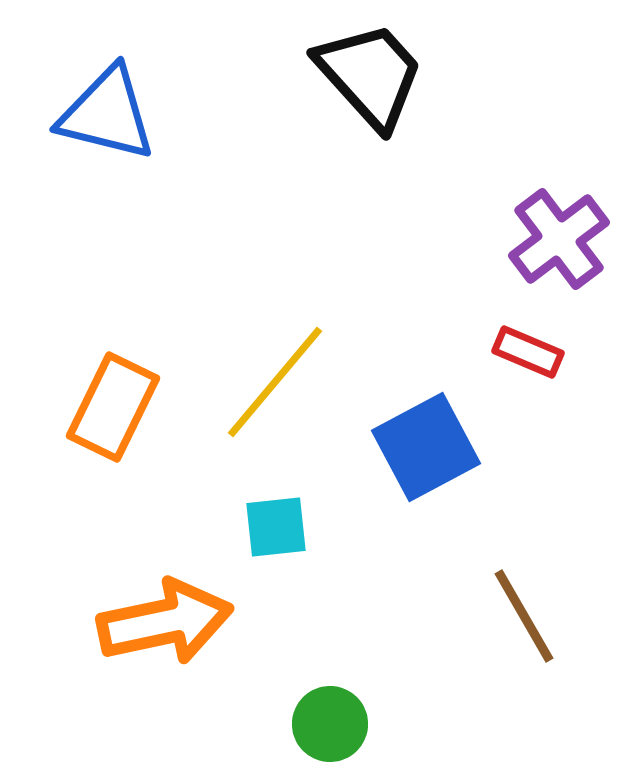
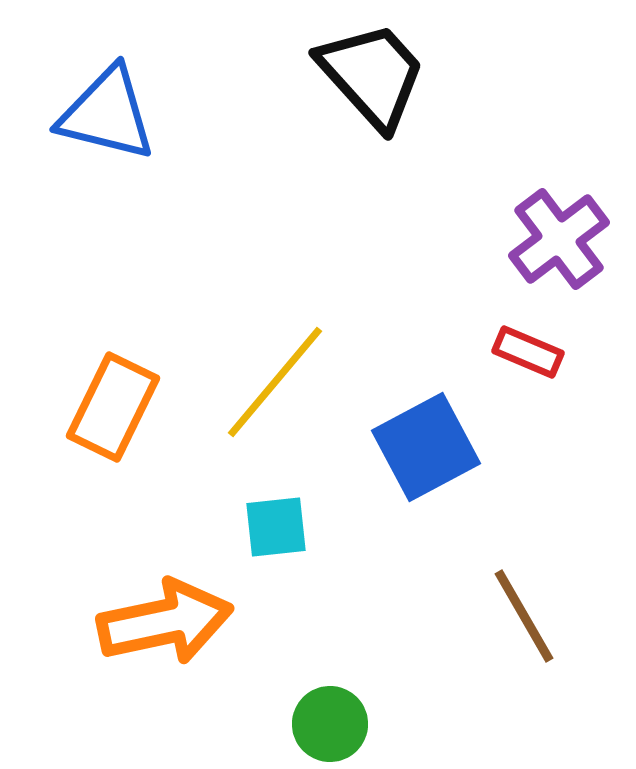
black trapezoid: moved 2 px right
